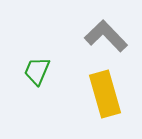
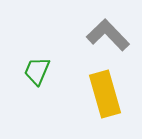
gray L-shape: moved 2 px right, 1 px up
